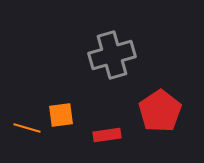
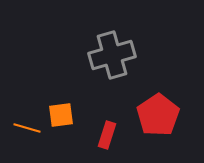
red pentagon: moved 2 px left, 4 px down
red rectangle: rotated 64 degrees counterclockwise
